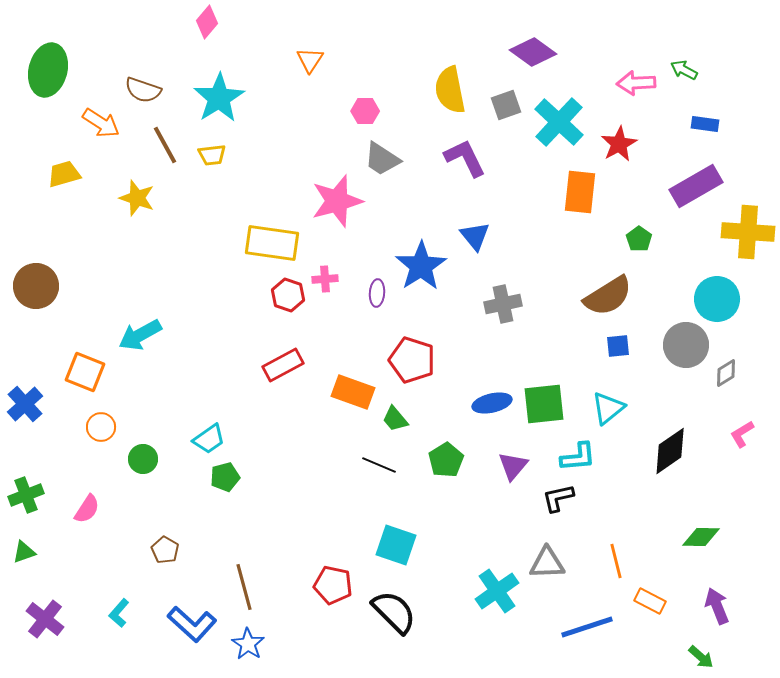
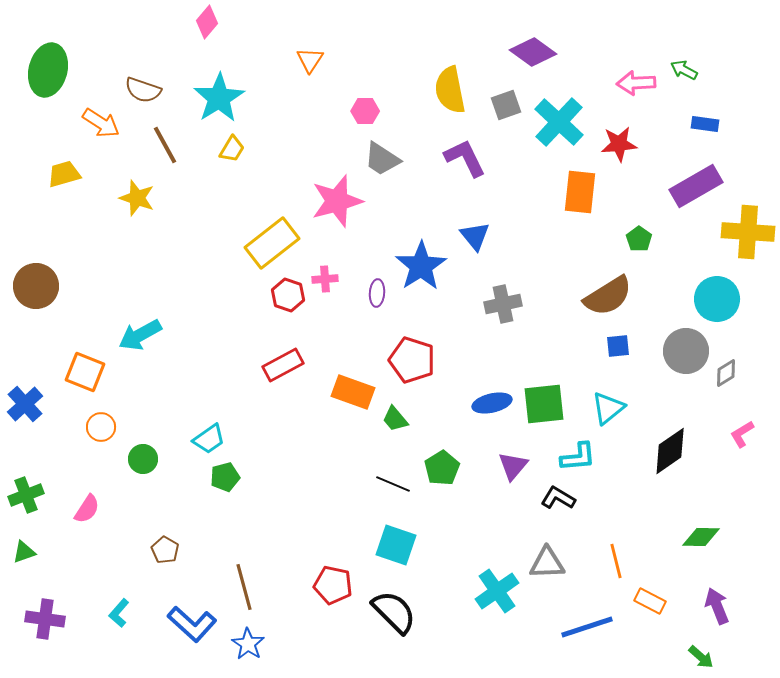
red star at (619, 144): rotated 24 degrees clockwise
yellow trapezoid at (212, 155): moved 20 px right, 6 px up; rotated 52 degrees counterclockwise
yellow rectangle at (272, 243): rotated 46 degrees counterclockwise
gray circle at (686, 345): moved 6 px down
green pentagon at (446, 460): moved 4 px left, 8 px down
black line at (379, 465): moved 14 px right, 19 px down
black L-shape at (558, 498): rotated 44 degrees clockwise
purple cross at (45, 619): rotated 30 degrees counterclockwise
